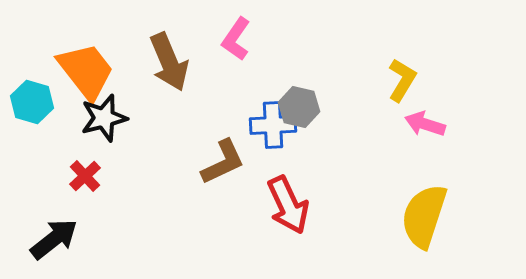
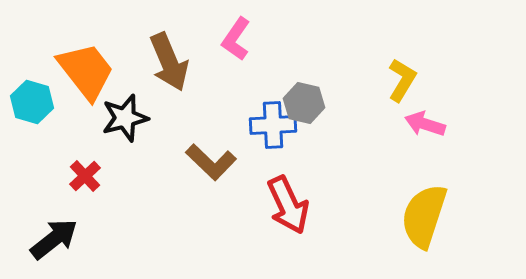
gray hexagon: moved 5 px right, 4 px up
black star: moved 21 px right
brown L-shape: moved 12 px left; rotated 69 degrees clockwise
